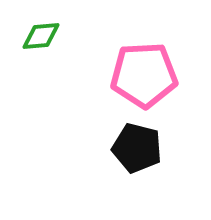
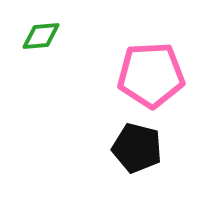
pink pentagon: moved 7 px right
